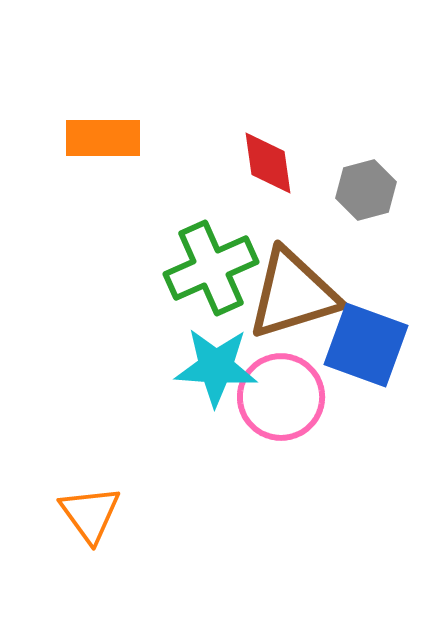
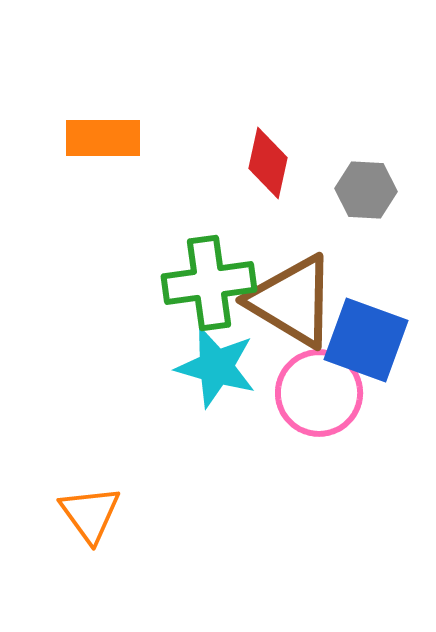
red diamond: rotated 20 degrees clockwise
gray hexagon: rotated 18 degrees clockwise
green cross: moved 2 px left, 15 px down; rotated 16 degrees clockwise
brown triangle: moved 1 px left, 7 px down; rotated 48 degrees clockwise
blue square: moved 5 px up
cyan star: rotated 12 degrees clockwise
pink circle: moved 38 px right, 4 px up
